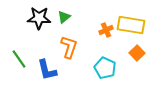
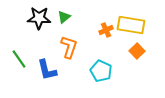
orange square: moved 2 px up
cyan pentagon: moved 4 px left, 3 px down
